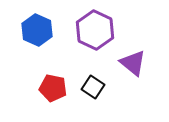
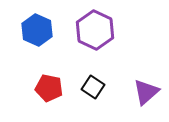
purple triangle: moved 13 px right, 29 px down; rotated 40 degrees clockwise
red pentagon: moved 4 px left
